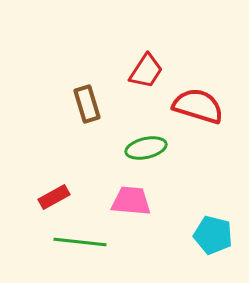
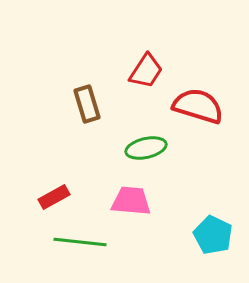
cyan pentagon: rotated 12 degrees clockwise
